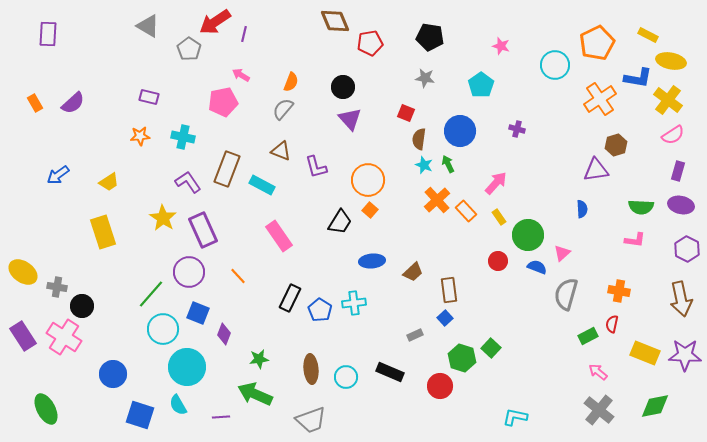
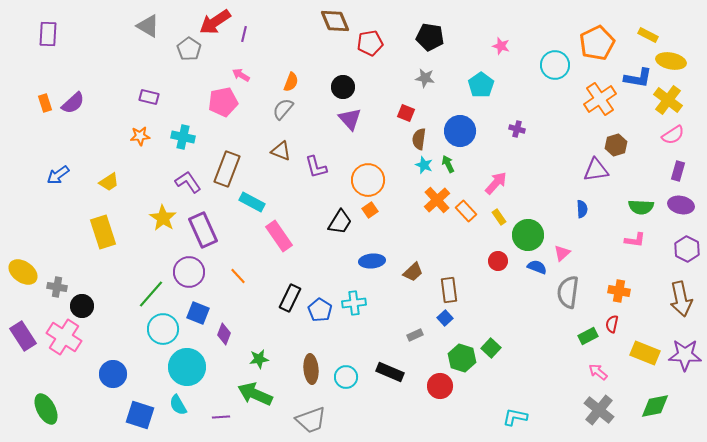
orange rectangle at (35, 103): moved 10 px right; rotated 12 degrees clockwise
cyan rectangle at (262, 185): moved 10 px left, 17 px down
orange square at (370, 210): rotated 14 degrees clockwise
gray semicircle at (566, 294): moved 2 px right, 2 px up; rotated 8 degrees counterclockwise
